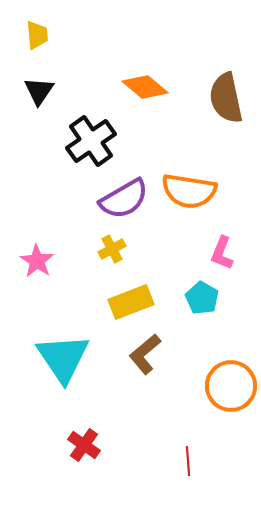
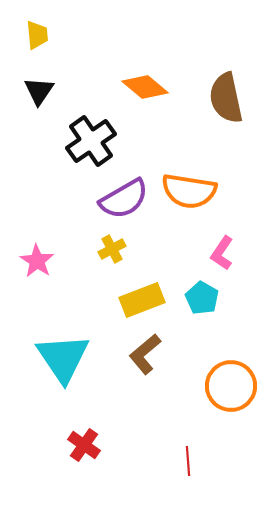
pink L-shape: rotated 12 degrees clockwise
yellow rectangle: moved 11 px right, 2 px up
